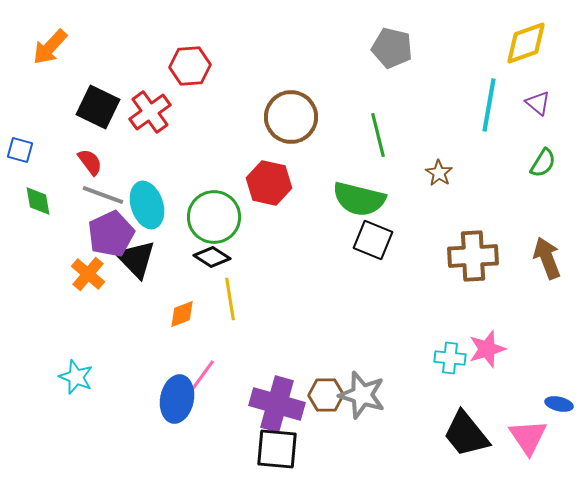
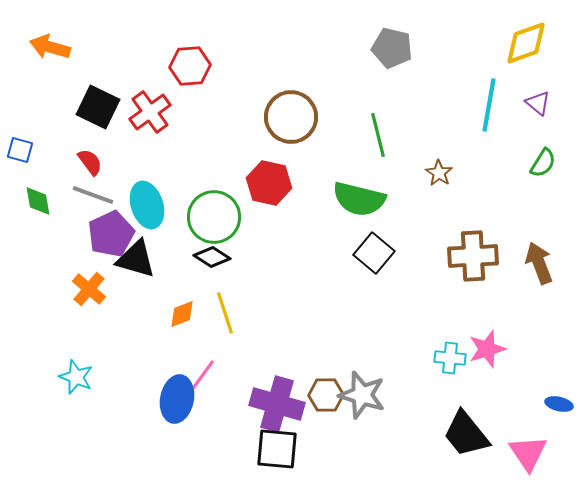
orange arrow at (50, 47): rotated 63 degrees clockwise
gray line at (103, 195): moved 10 px left
black square at (373, 240): moved 1 px right, 13 px down; rotated 18 degrees clockwise
brown arrow at (547, 258): moved 8 px left, 5 px down
black triangle at (136, 259): rotated 30 degrees counterclockwise
orange cross at (88, 274): moved 1 px right, 15 px down
yellow line at (230, 299): moved 5 px left, 14 px down; rotated 9 degrees counterclockwise
pink triangle at (528, 437): moved 16 px down
